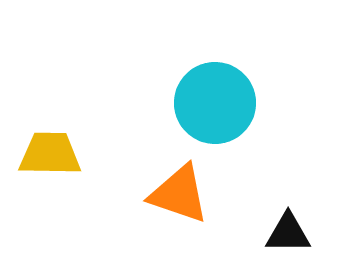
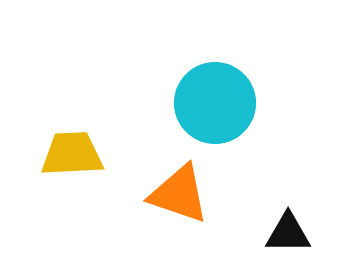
yellow trapezoid: moved 22 px right; rotated 4 degrees counterclockwise
